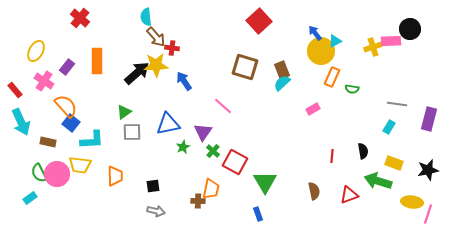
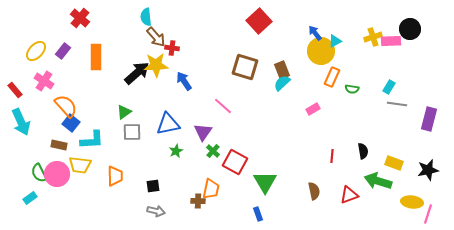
yellow cross at (373, 47): moved 10 px up
yellow ellipse at (36, 51): rotated 15 degrees clockwise
orange rectangle at (97, 61): moved 1 px left, 4 px up
purple rectangle at (67, 67): moved 4 px left, 16 px up
cyan rectangle at (389, 127): moved 40 px up
brown rectangle at (48, 142): moved 11 px right, 3 px down
green star at (183, 147): moved 7 px left, 4 px down
